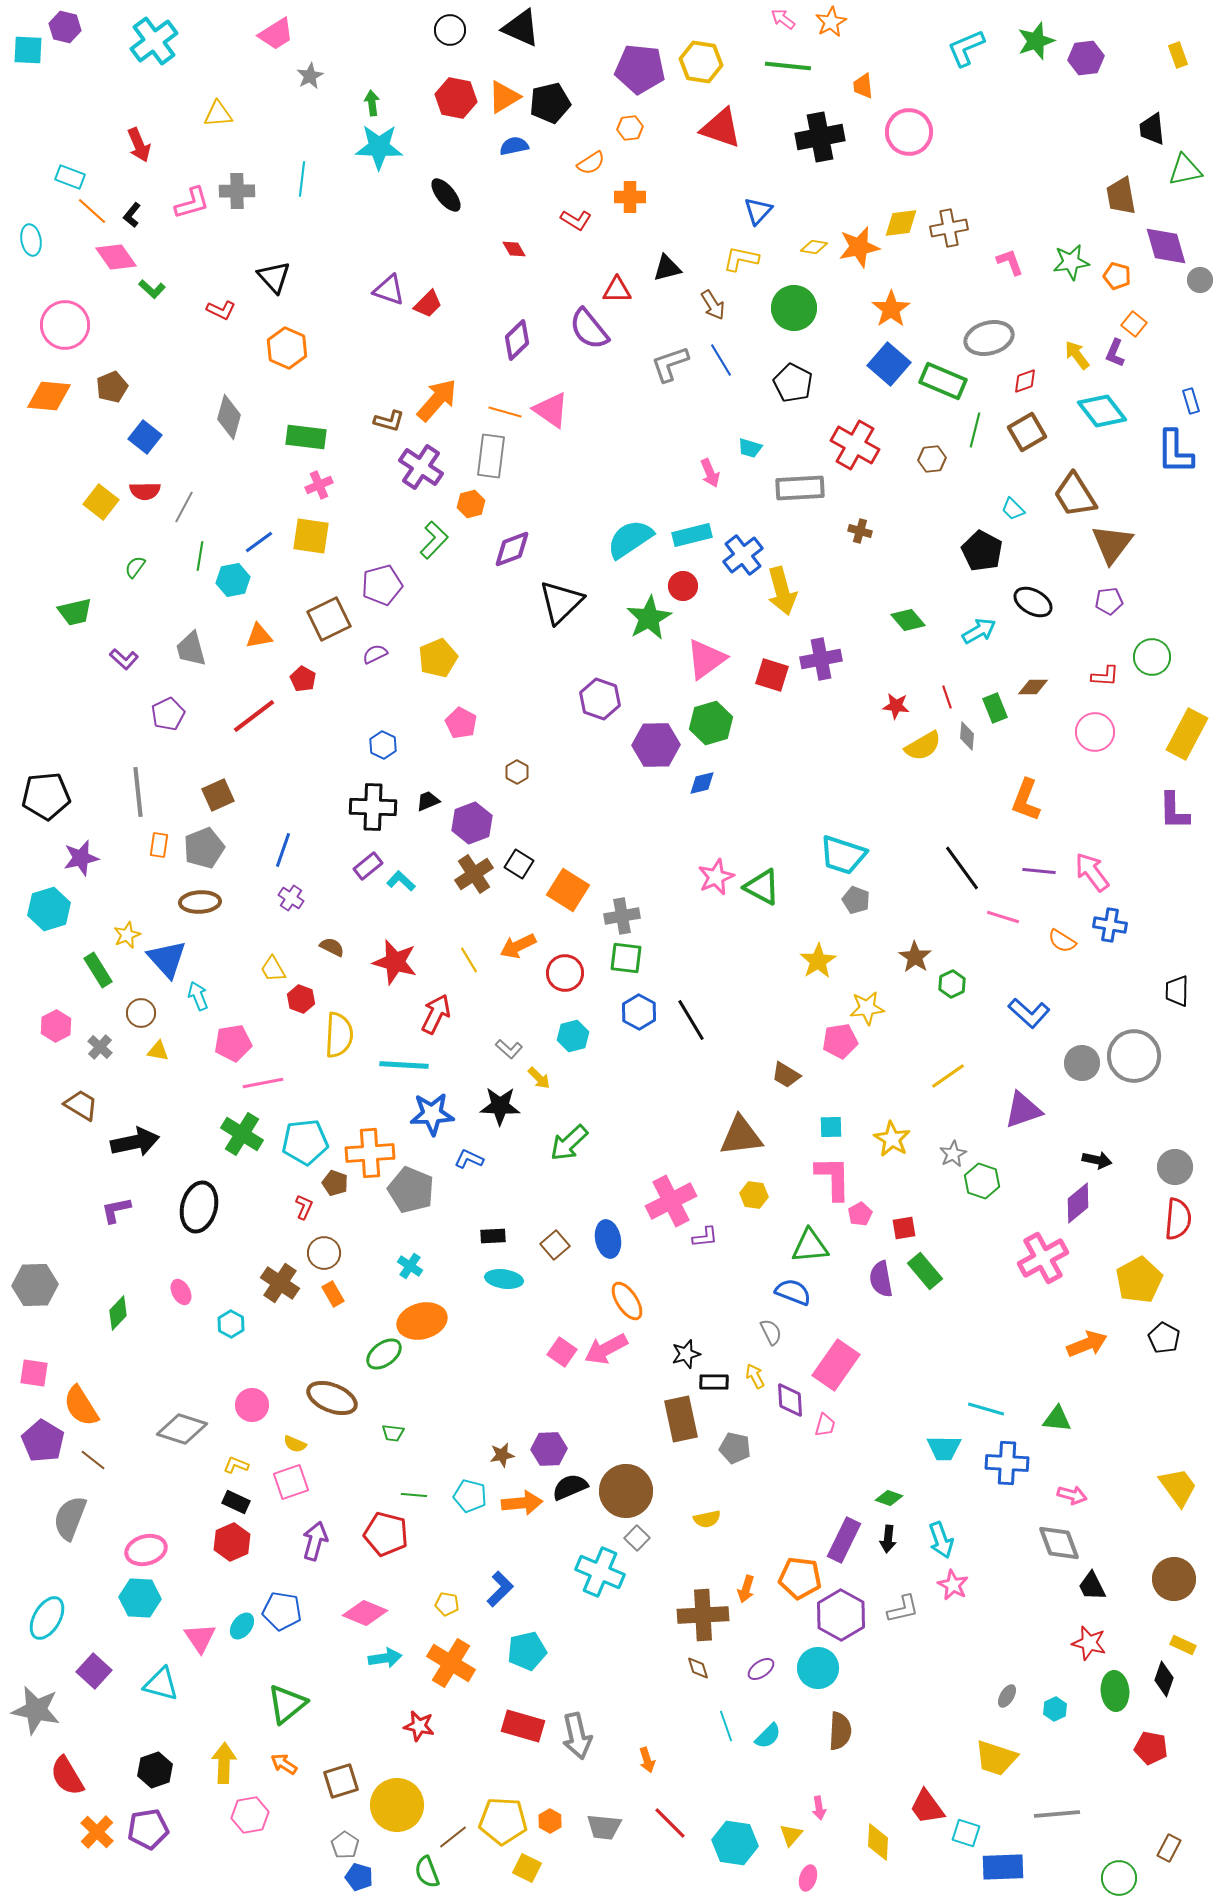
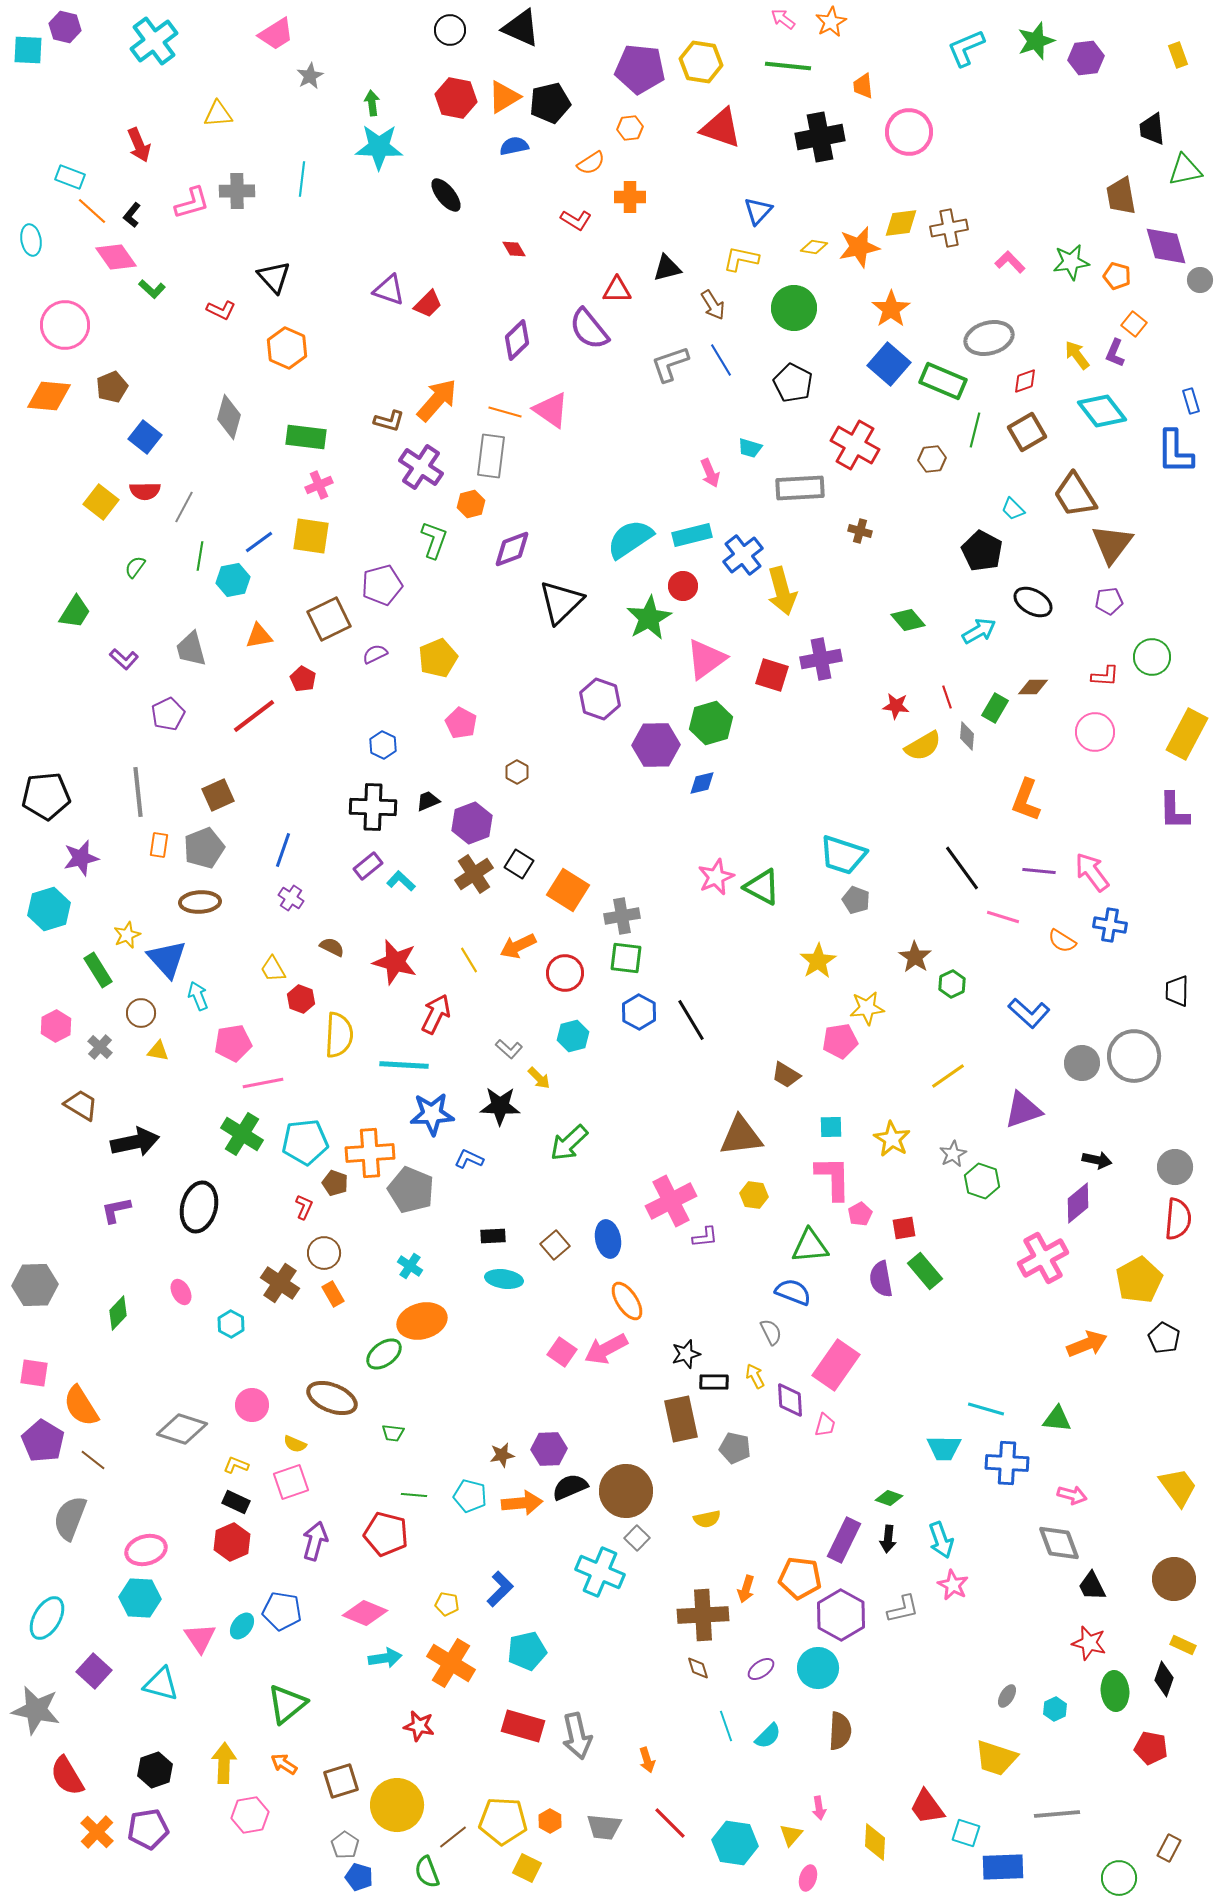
pink L-shape at (1010, 262): rotated 24 degrees counterclockwise
green L-shape at (434, 540): rotated 24 degrees counterclockwise
green trapezoid at (75, 612): rotated 45 degrees counterclockwise
green rectangle at (995, 708): rotated 52 degrees clockwise
yellow diamond at (878, 1842): moved 3 px left
